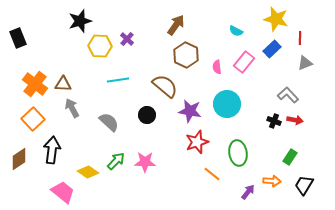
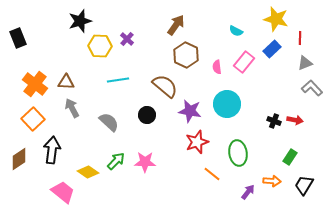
brown triangle: moved 3 px right, 2 px up
gray L-shape: moved 24 px right, 7 px up
